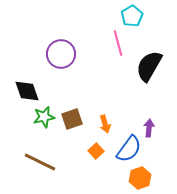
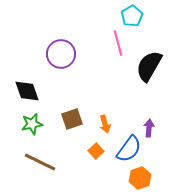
green star: moved 12 px left, 7 px down
